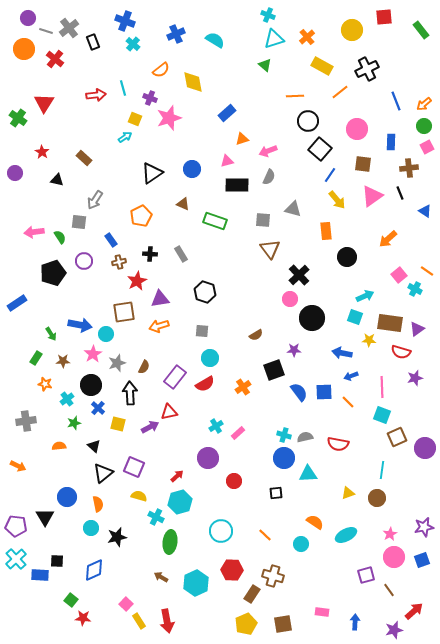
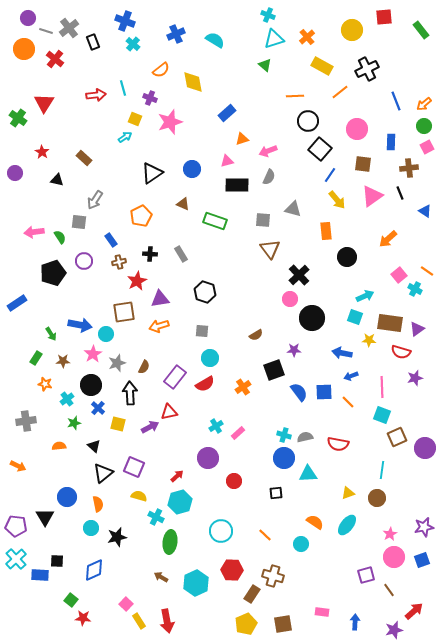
pink star at (169, 118): moved 1 px right, 4 px down
cyan ellipse at (346, 535): moved 1 px right, 10 px up; rotated 25 degrees counterclockwise
